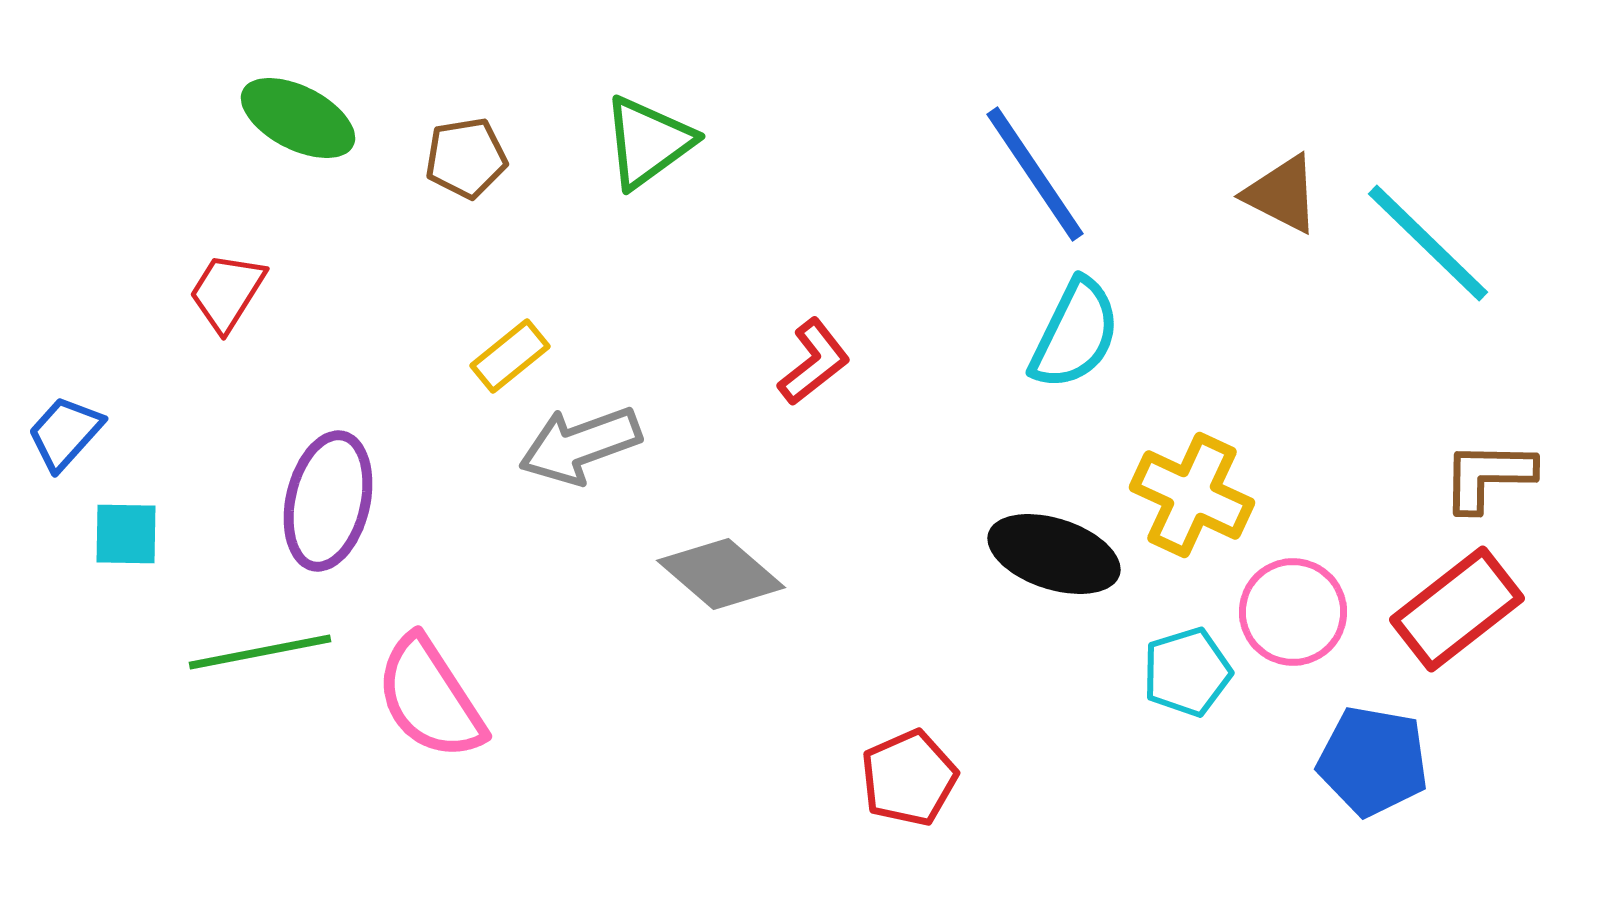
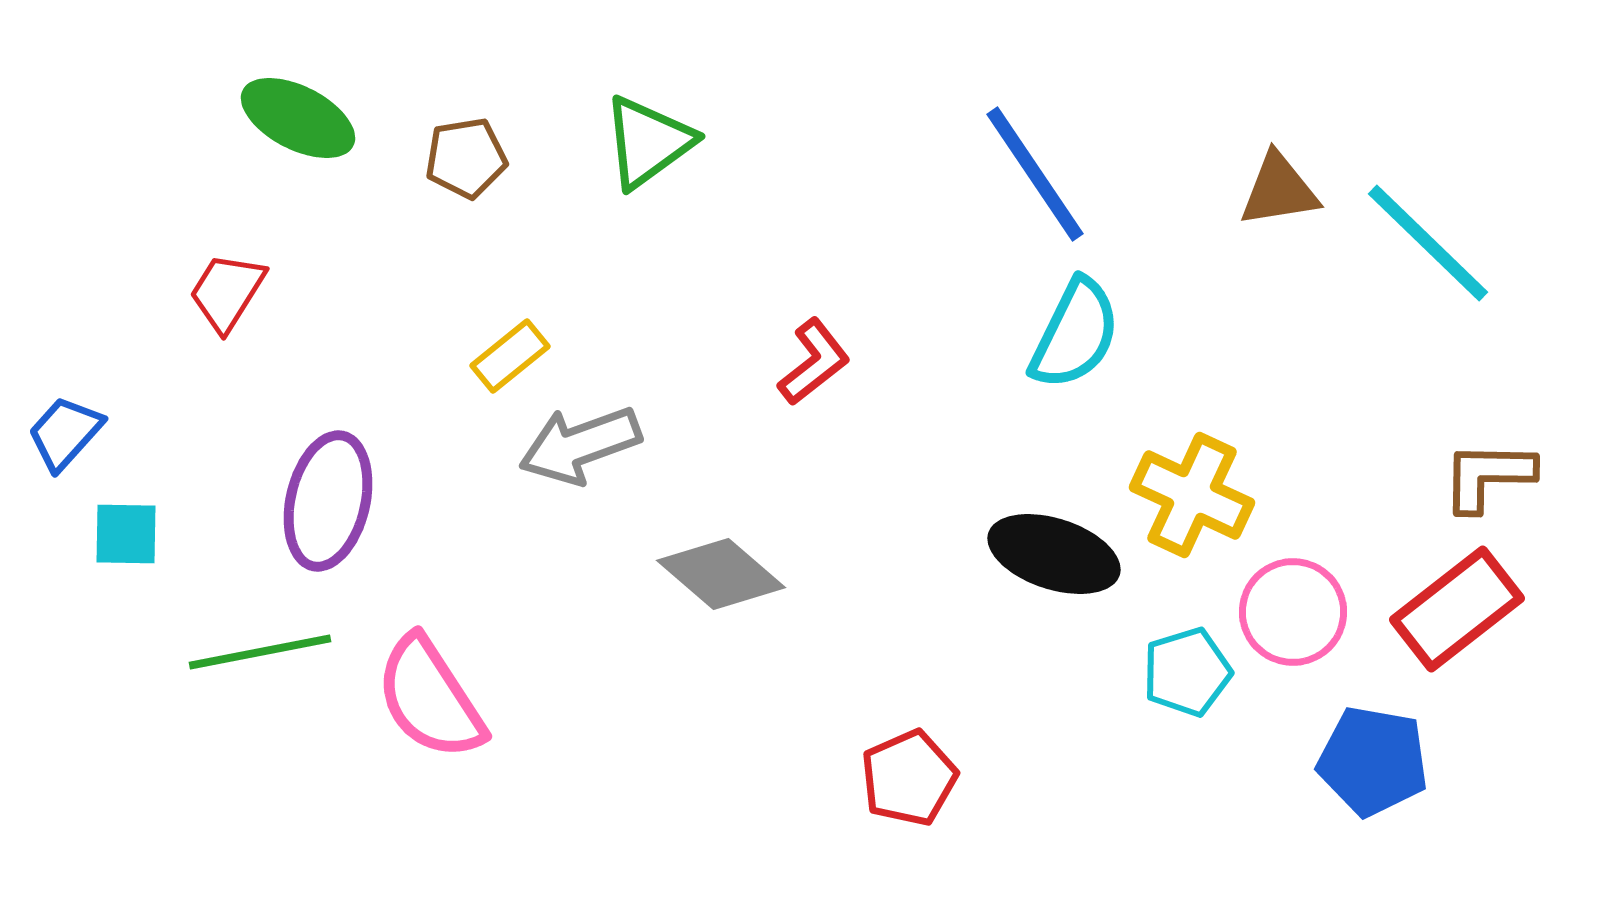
brown triangle: moved 3 px left, 4 px up; rotated 36 degrees counterclockwise
